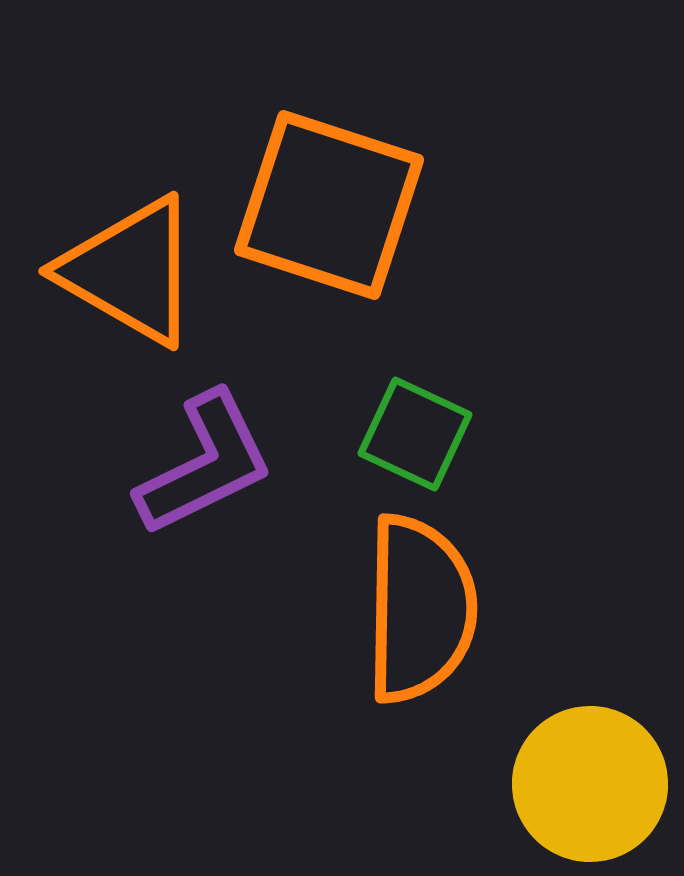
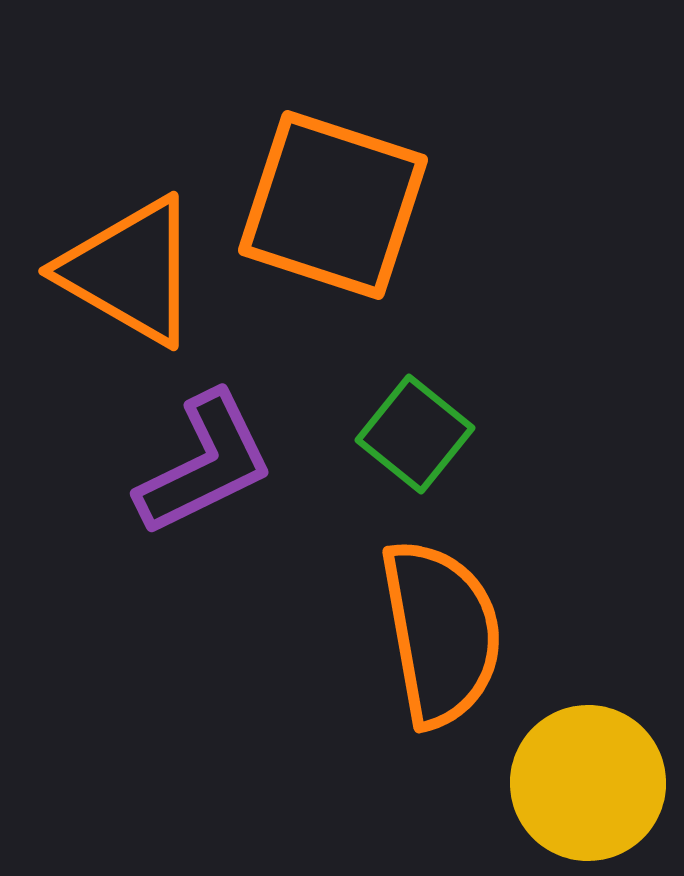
orange square: moved 4 px right
green square: rotated 14 degrees clockwise
orange semicircle: moved 21 px right, 24 px down; rotated 11 degrees counterclockwise
yellow circle: moved 2 px left, 1 px up
